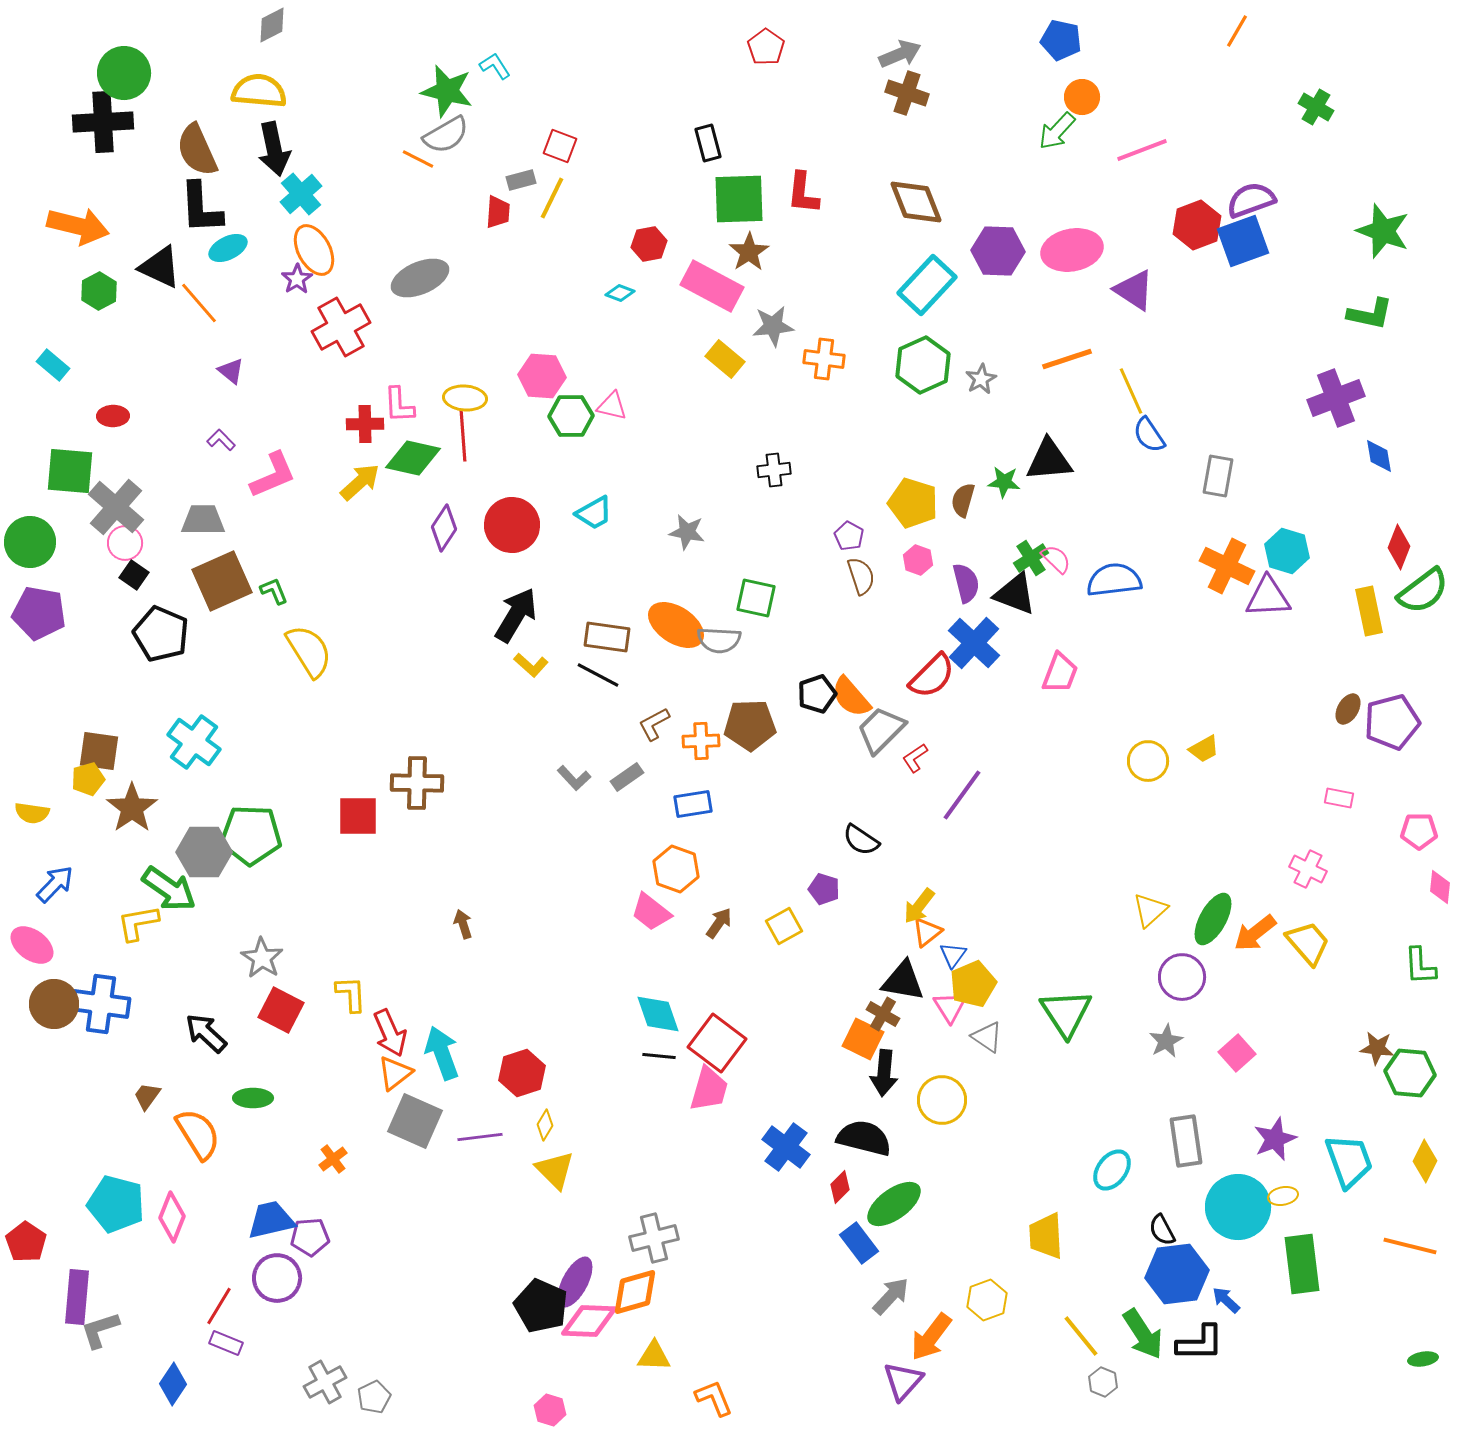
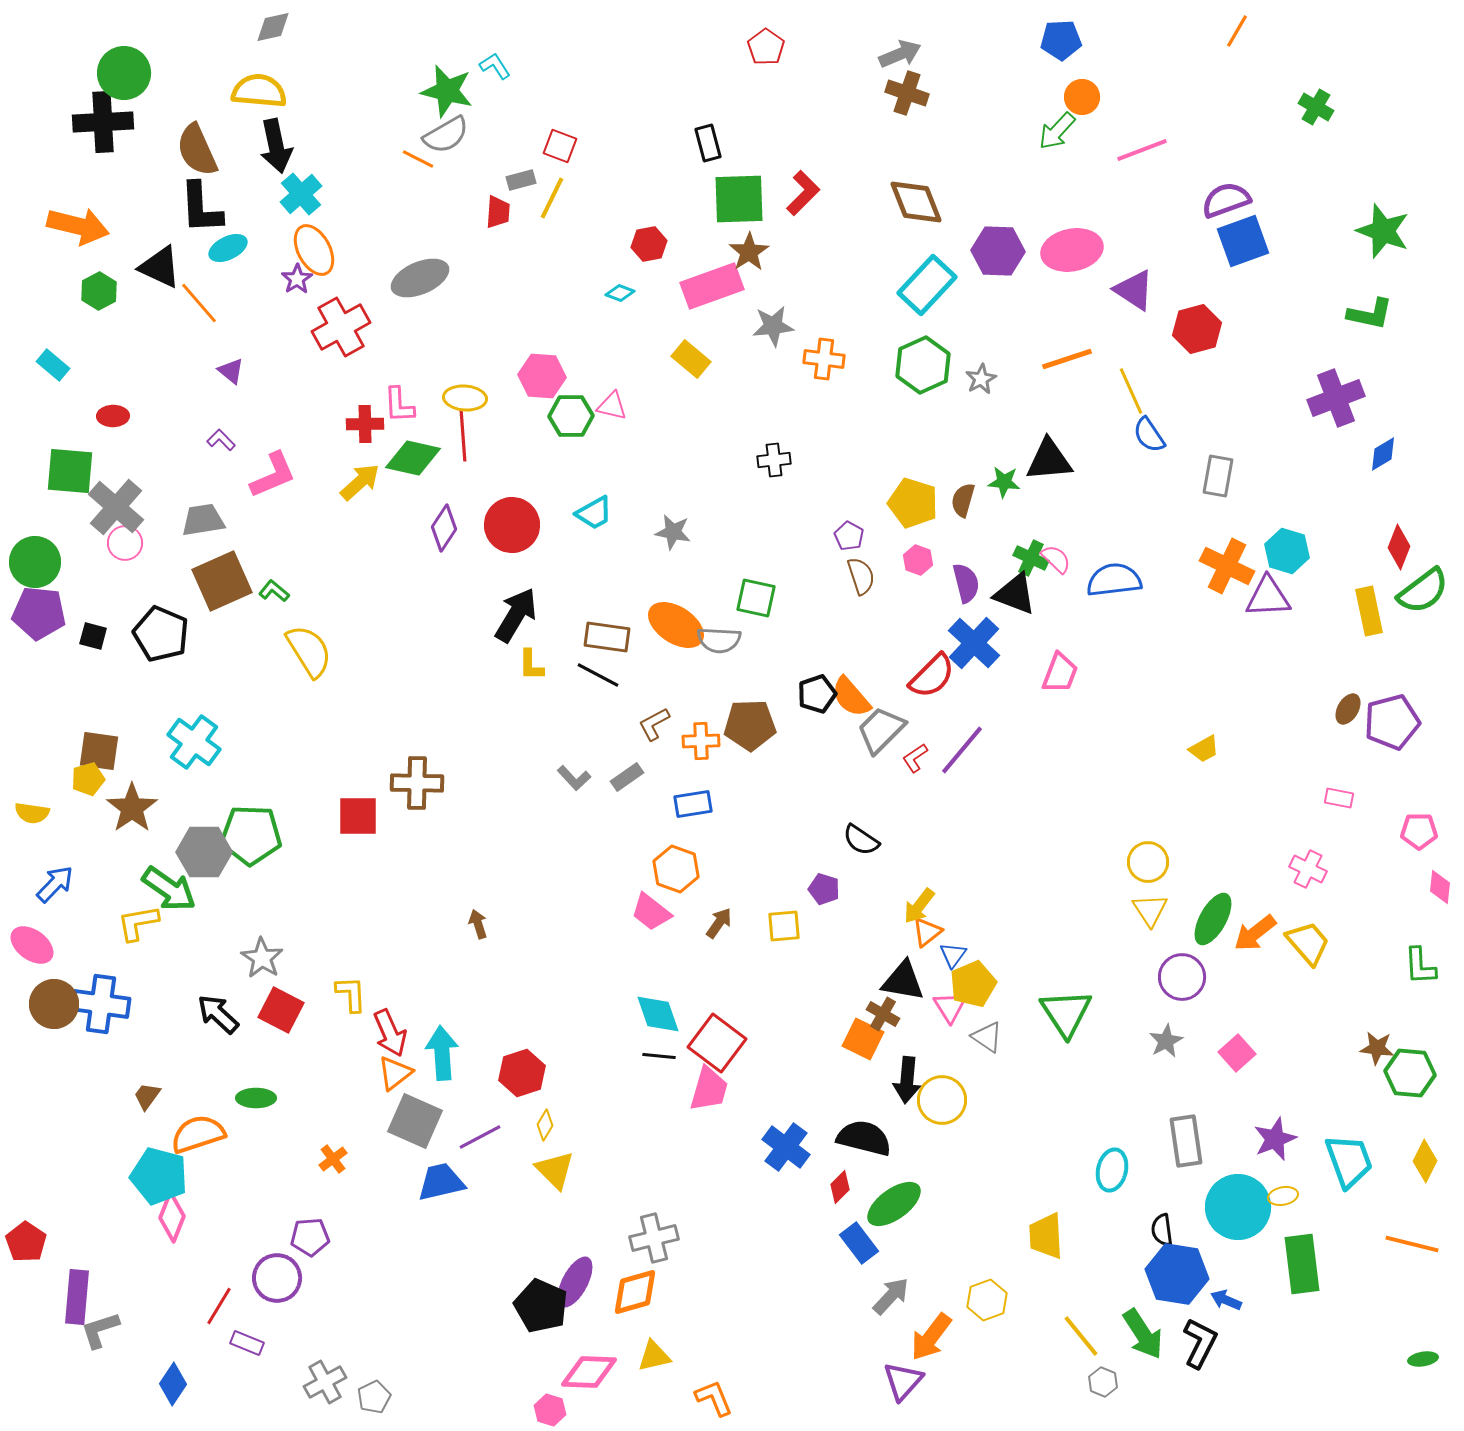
gray diamond at (272, 25): moved 1 px right, 2 px down; rotated 15 degrees clockwise
blue pentagon at (1061, 40): rotated 15 degrees counterclockwise
black arrow at (274, 149): moved 2 px right, 3 px up
red L-shape at (803, 193): rotated 141 degrees counterclockwise
purple semicircle at (1251, 200): moved 25 px left
red hexagon at (1197, 225): moved 104 px down; rotated 6 degrees clockwise
pink rectangle at (712, 286): rotated 48 degrees counterclockwise
yellow rectangle at (725, 359): moved 34 px left
blue diamond at (1379, 456): moved 4 px right, 2 px up; rotated 69 degrees clockwise
black cross at (774, 470): moved 10 px up
gray trapezoid at (203, 520): rotated 9 degrees counterclockwise
gray star at (687, 532): moved 14 px left
green circle at (30, 542): moved 5 px right, 20 px down
green cross at (1031, 558): rotated 32 degrees counterclockwise
black square at (134, 575): moved 41 px left, 61 px down; rotated 20 degrees counterclockwise
green L-shape at (274, 591): rotated 28 degrees counterclockwise
purple pentagon at (39, 613): rotated 4 degrees counterclockwise
yellow L-shape at (531, 665): rotated 48 degrees clockwise
yellow circle at (1148, 761): moved 101 px down
purple line at (962, 795): moved 45 px up; rotated 4 degrees clockwise
yellow triangle at (1150, 910): rotated 21 degrees counterclockwise
brown arrow at (463, 924): moved 15 px right
yellow square at (784, 926): rotated 24 degrees clockwise
black arrow at (206, 1033): moved 12 px right, 19 px up
cyan arrow at (442, 1053): rotated 16 degrees clockwise
black arrow at (884, 1073): moved 23 px right, 7 px down
green ellipse at (253, 1098): moved 3 px right
orange semicircle at (198, 1134): rotated 76 degrees counterclockwise
purple line at (480, 1137): rotated 21 degrees counterclockwise
cyan ellipse at (1112, 1170): rotated 24 degrees counterclockwise
cyan pentagon at (116, 1204): moved 43 px right, 28 px up
blue trapezoid at (271, 1220): moved 170 px right, 38 px up
black semicircle at (1162, 1230): rotated 20 degrees clockwise
orange line at (1410, 1246): moved 2 px right, 2 px up
blue hexagon at (1177, 1274): rotated 16 degrees clockwise
blue arrow at (1226, 1300): rotated 20 degrees counterclockwise
pink diamond at (589, 1321): moved 51 px down
purple rectangle at (226, 1343): moved 21 px right
black L-shape at (1200, 1343): rotated 63 degrees counterclockwise
yellow triangle at (654, 1356): rotated 15 degrees counterclockwise
